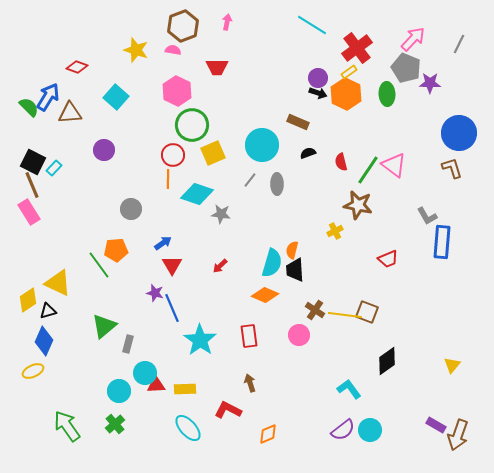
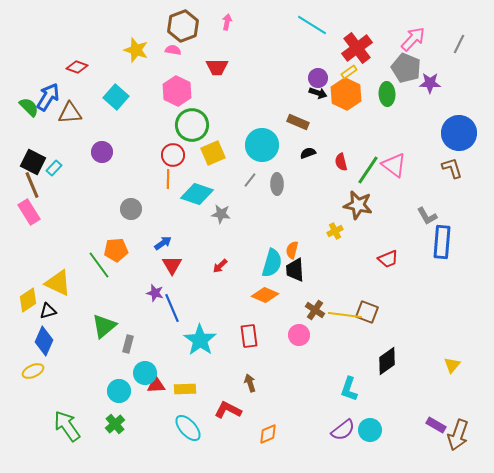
purple circle at (104, 150): moved 2 px left, 2 px down
cyan L-shape at (349, 389): rotated 125 degrees counterclockwise
